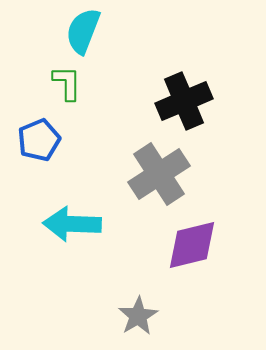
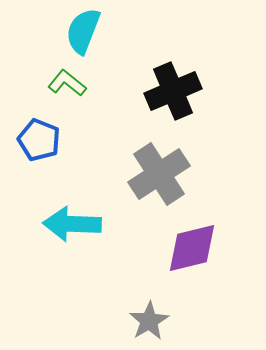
green L-shape: rotated 51 degrees counterclockwise
black cross: moved 11 px left, 10 px up
blue pentagon: rotated 27 degrees counterclockwise
purple diamond: moved 3 px down
gray star: moved 11 px right, 5 px down
